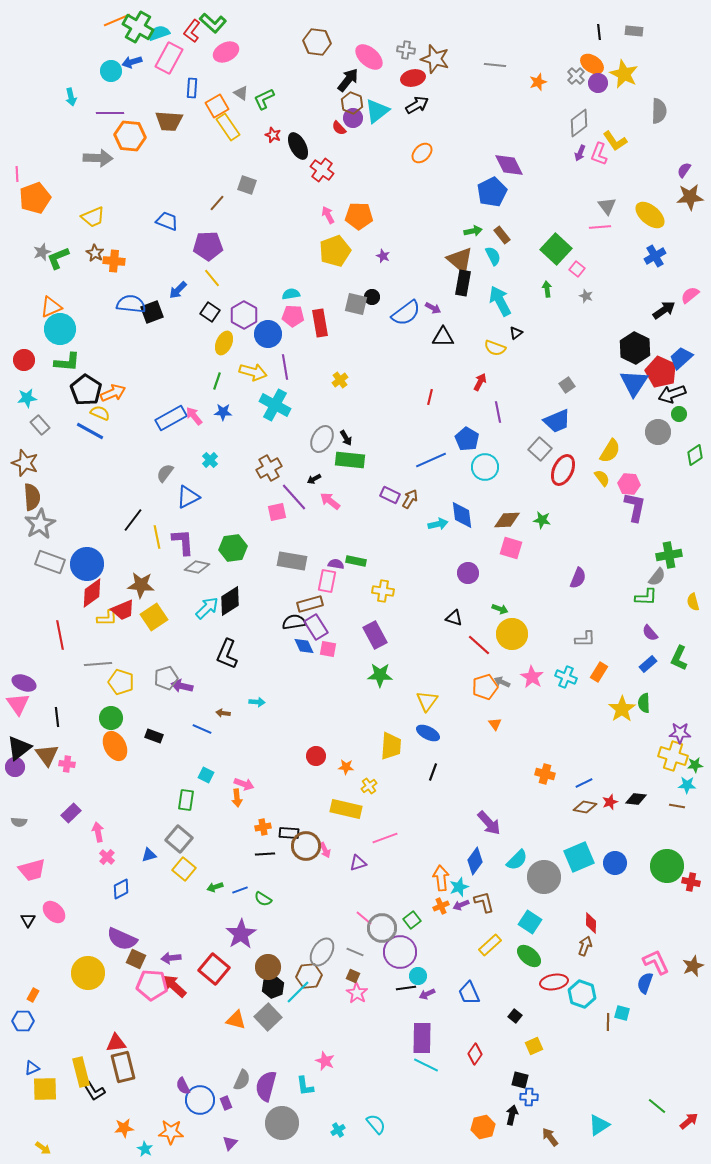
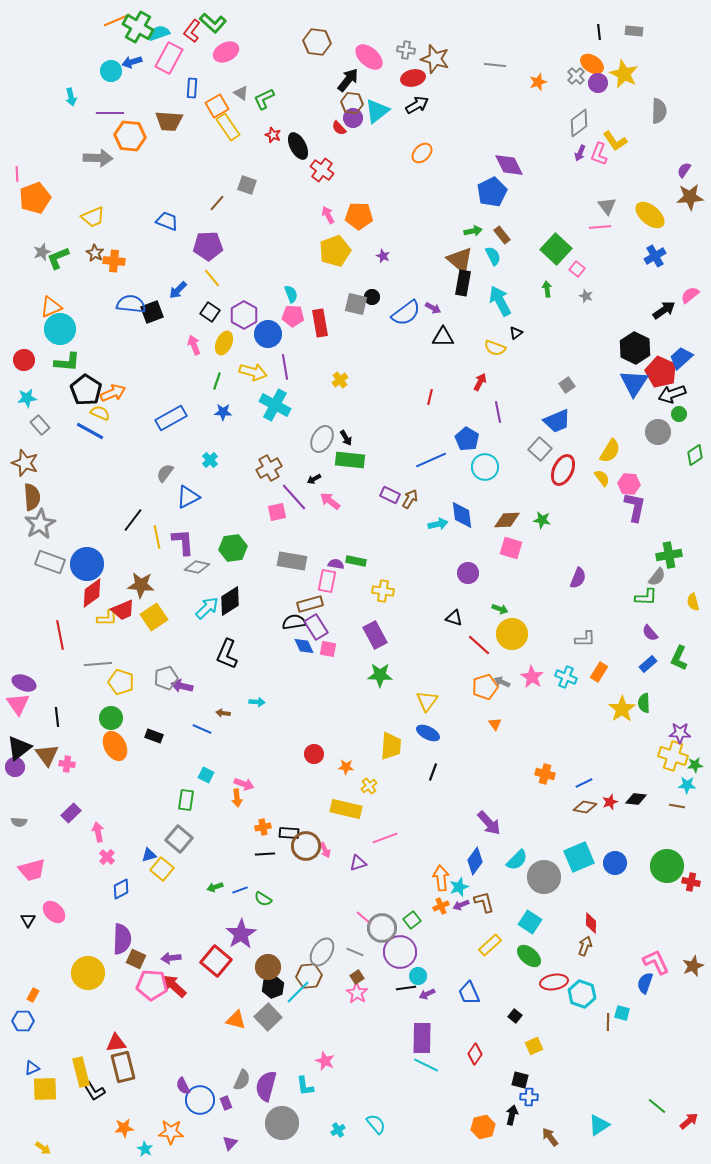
brown hexagon at (352, 103): rotated 15 degrees counterclockwise
cyan semicircle at (291, 294): rotated 78 degrees clockwise
pink arrow at (194, 416): moved 71 px up; rotated 18 degrees clockwise
red circle at (316, 756): moved 2 px left, 2 px up
yellow square at (184, 869): moved 22 px left
purple semicircle at (122, 939): rotated 112 degrees counterclockwise
red square at (214, 969): moved 2 px right, 8 px up
brown square at (353, 976): moved 4 px right, 1 px down; rotated 32 degrees clockwise
